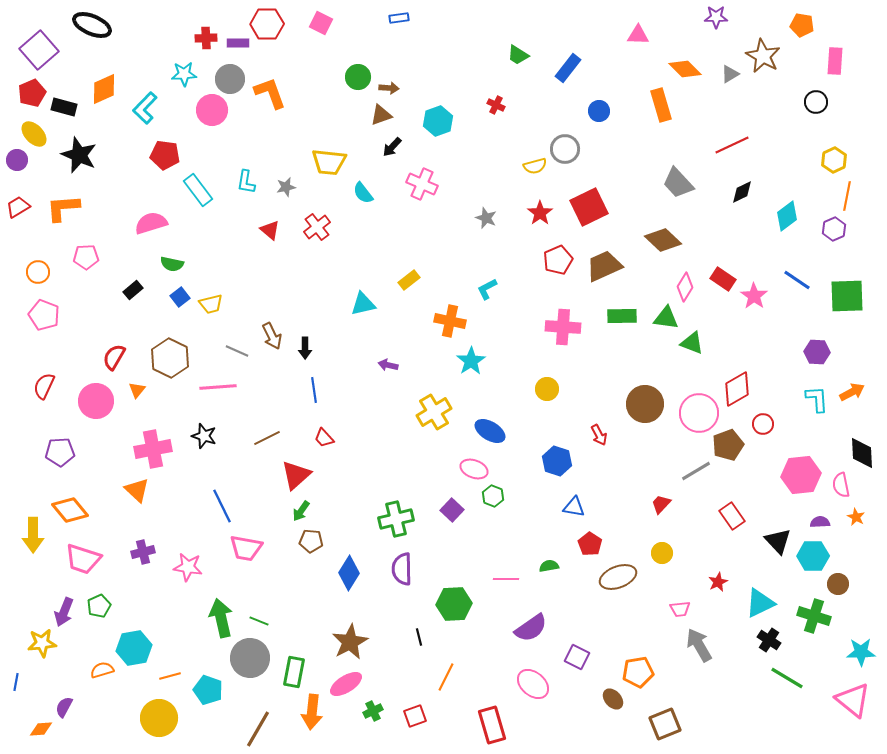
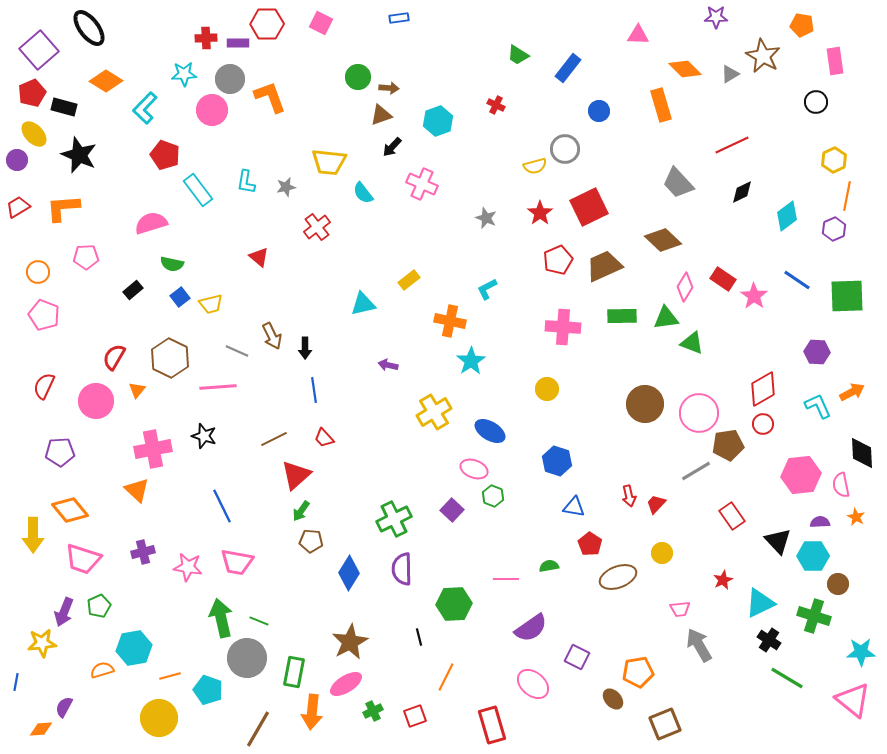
black ellipse at (92, 25): moved 3 px left, 3 px down; rotated 30 degrees clockwise
pink rectangle at (835, 61): rotated 12 degrees counterclockwise
orange diamond at (104, 89): moved 2 px right, 8 px up; rotated 56 degrees clockwise
orange L-shape at (270, 93): moved 4 px down
red pentagon at (165, 155): rotated 12 degrees clockwise
red triangle at (270, 230): moved 11 px left, 27 px down
green triangle at (666, 318): rotated 16 degrees counterclockwise
red diamond at (737, 389): moved 26 px right
cyan L-shape at (817, 399): moved 1 px right, 7 px down; rotated 20 degrees counterclockwise
red arrow at (599, 435): moved 30 px right, 61 px down; rotated 15 degrees clockwise
brown line at (267, 438): moved 7 px right, 1 px down
brown pentagon at (728, 445): rotated 12 degrees clockwise
red trapezoid at (661, 504): moved 5 px left
green cross at (396, 519): moved 2 px left; rotated 12 degrees counterclockwise
pink trapezoid at (246, 548): moved 9 px left, 14 px down
red star at (718, 582): moved 5 px right, 2 px up
gray circle at (250, 658): moved 3 px left
